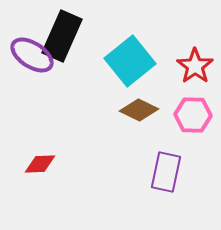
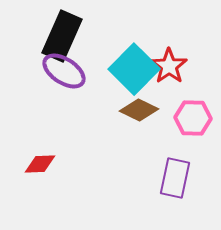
purple ellipse: moved 32 px right, 16 px down
cyan square: moved 4 px right, 8 px down; rotated 6 degrees counterclockwise
red star: moved 26 px left
pink hexagon: moved 3 px down
purple rectangle: moved 9 px right, 6 px down
